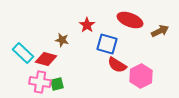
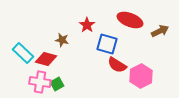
green square: rotated 16 degrees counterclockwise
